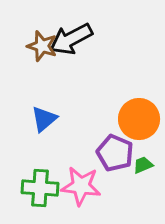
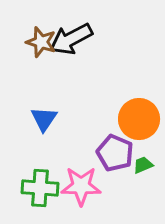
brown star: moved 1 px left, 4 px up
blue triangle: rotated 16 degrees counterclockwise
pink star: rotated 6 degrees counterclockwise
